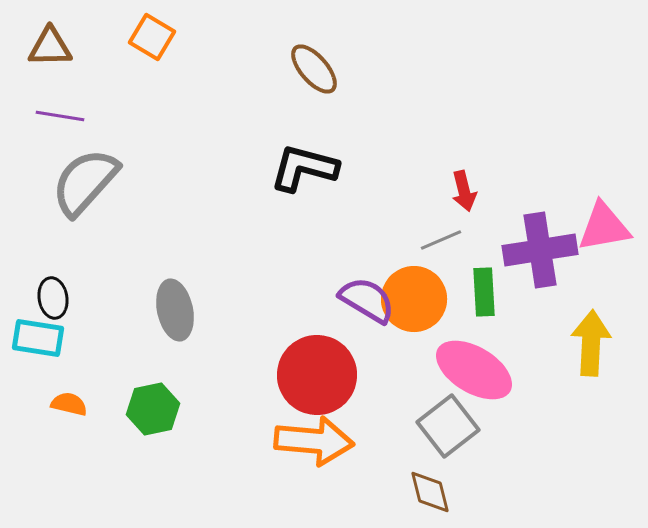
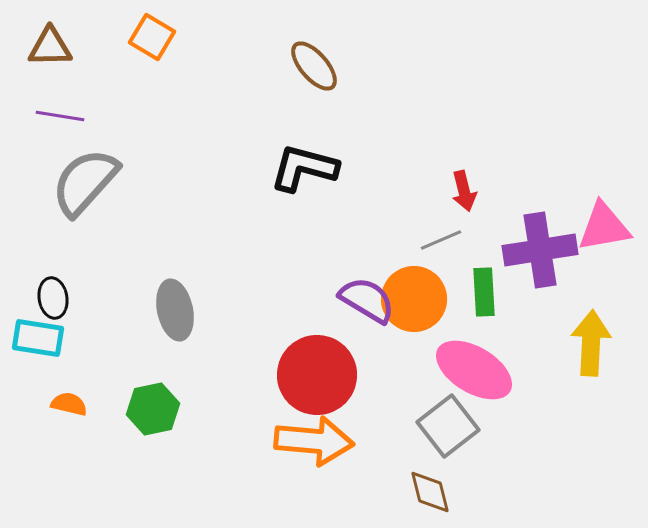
brown ellipse: moved 3 px up
